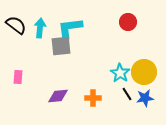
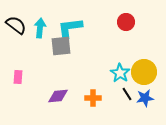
red circle: moved 2 px left
